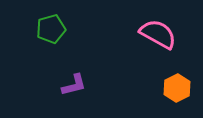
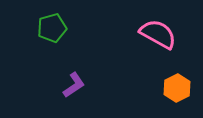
green pentagon: moved 1 px right, 1 px up
purple L-shape: rotated 20 degrees counterclockwise
